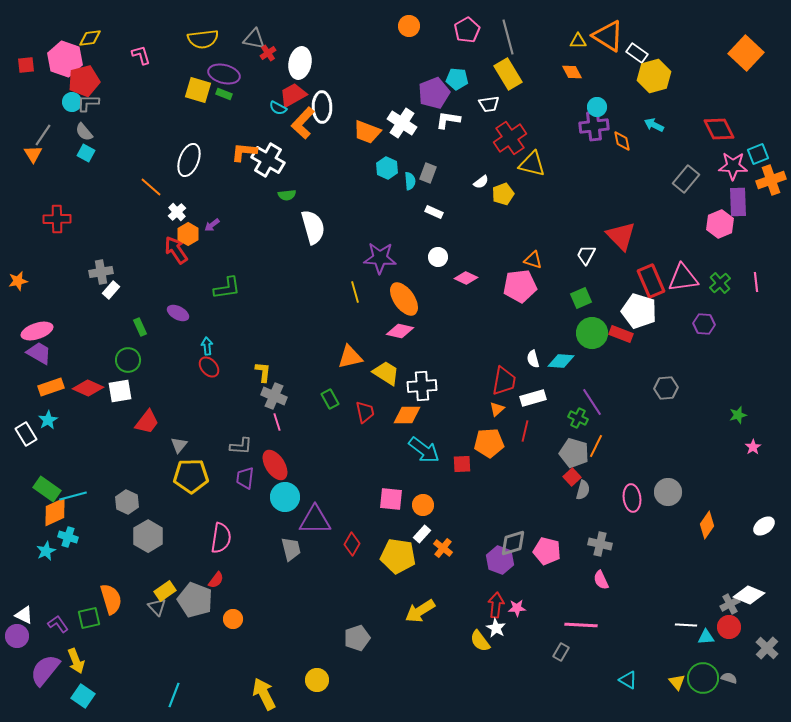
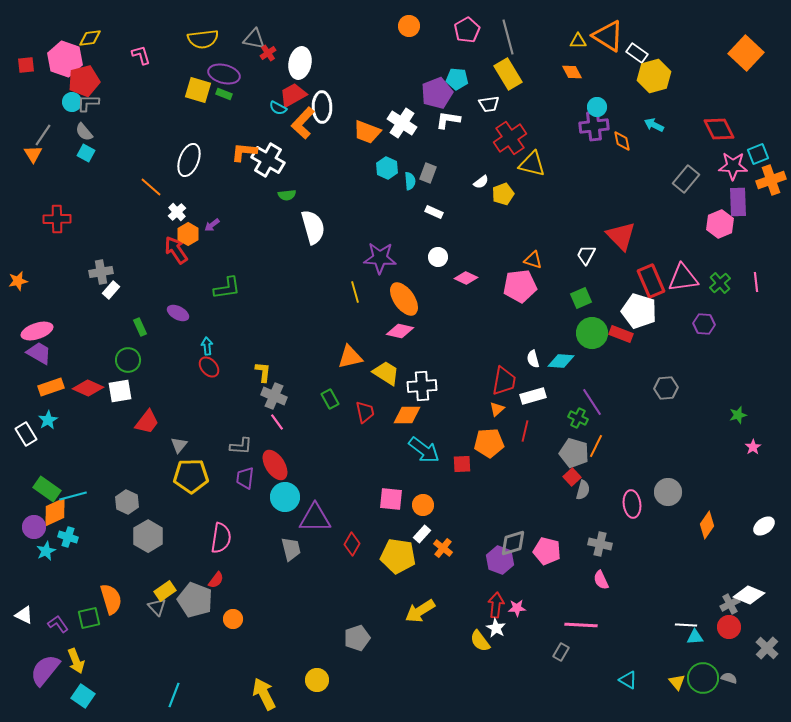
purple pentagon at (434, 93): moved 3 px right
white rectangle at (533, 398): moved 2 px up
pink line at (277, 422): rotated 18 degrees counterclockwise
pink ellipse at (632, 498): moved 6 px down
purple triangle at (315, 520): moved 2 px up
purple circle at (17, 636): moved 17 px right, 109 px up
cyan triangle at (706, 637): moved 11 px left
